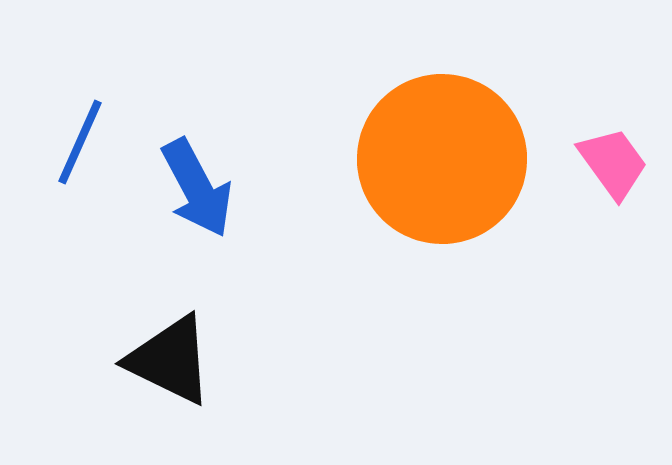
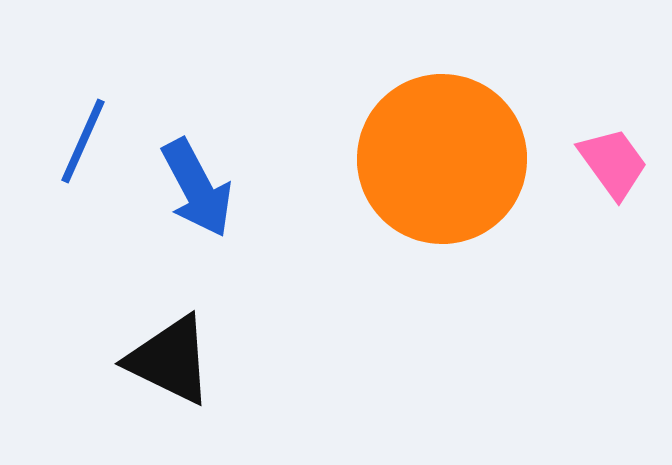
blue line: moved 3 px right, 1 px up
